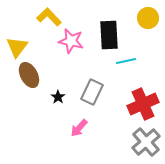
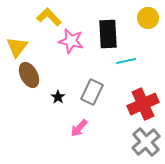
black rectangle: moved 1 px left, 1 px up
